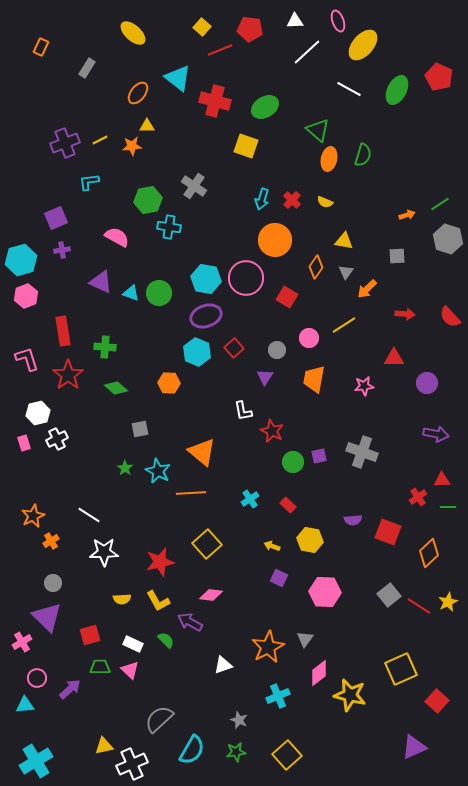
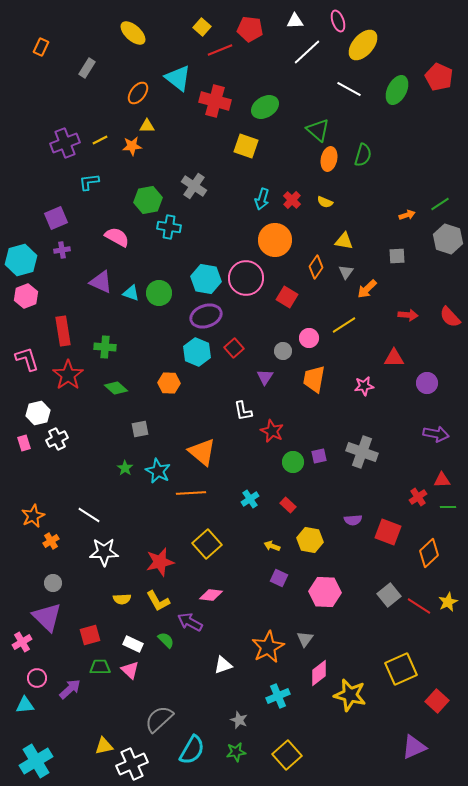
red arrow at (405, 314): moved 3 px right, 1 px down
gray circle at (277, 350): moved 6 px right, 1 px down
